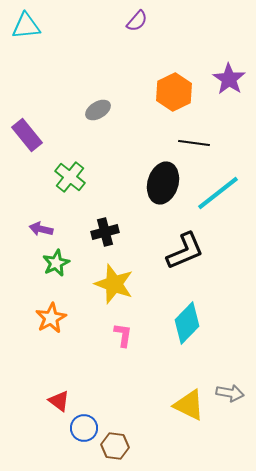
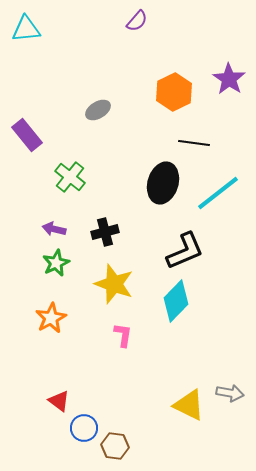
cyan triangle: moved 3 px down
purple arrow: moved 13 px right
cyan diamond: moved 11 px left, 22 px up
